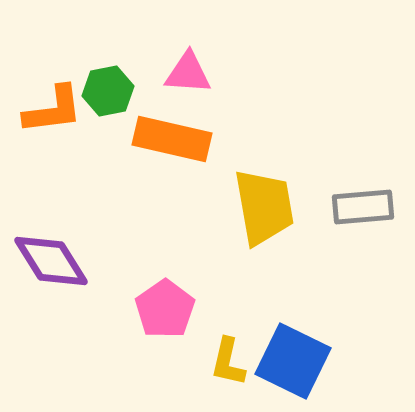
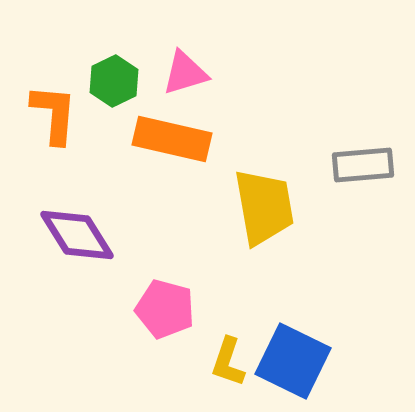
pink triangle: moved 3 px left; rotated 21 degrees counterclockwise
green hexagon: moved 6 px right, 10 px up; rotated 15 degrees counterclockwise
orange L-shape: moved 1 px right, 4 px down; rotated 78 degrees counterclockwise
gray rectangle: moved 42 px up
purple diamond: moved 26 px right, 26 px up
pink pentagon: rotated 22 degrees counterclockwise
yellow L-shape: rotated 6 degrees clockwise
